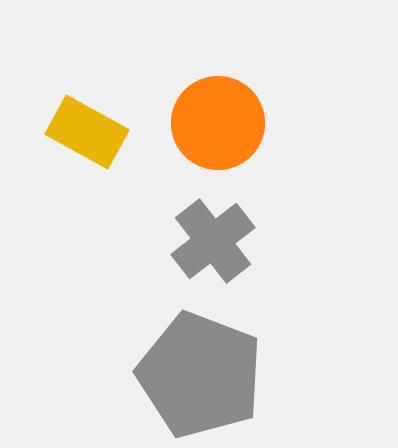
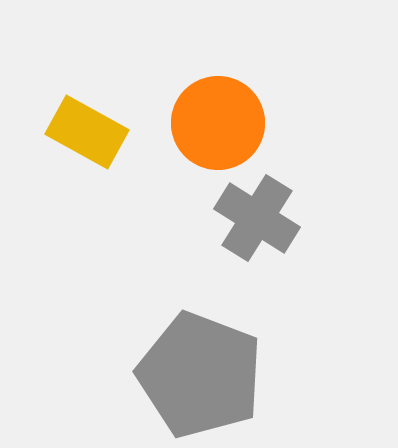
gray cross: moved 44 px right, 23 px up; rotated 20 degrees counterclockwise
